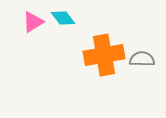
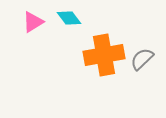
cyan diamond: moved 6 px right
gray semicircle: rotated 45 degrees counterclockwise
